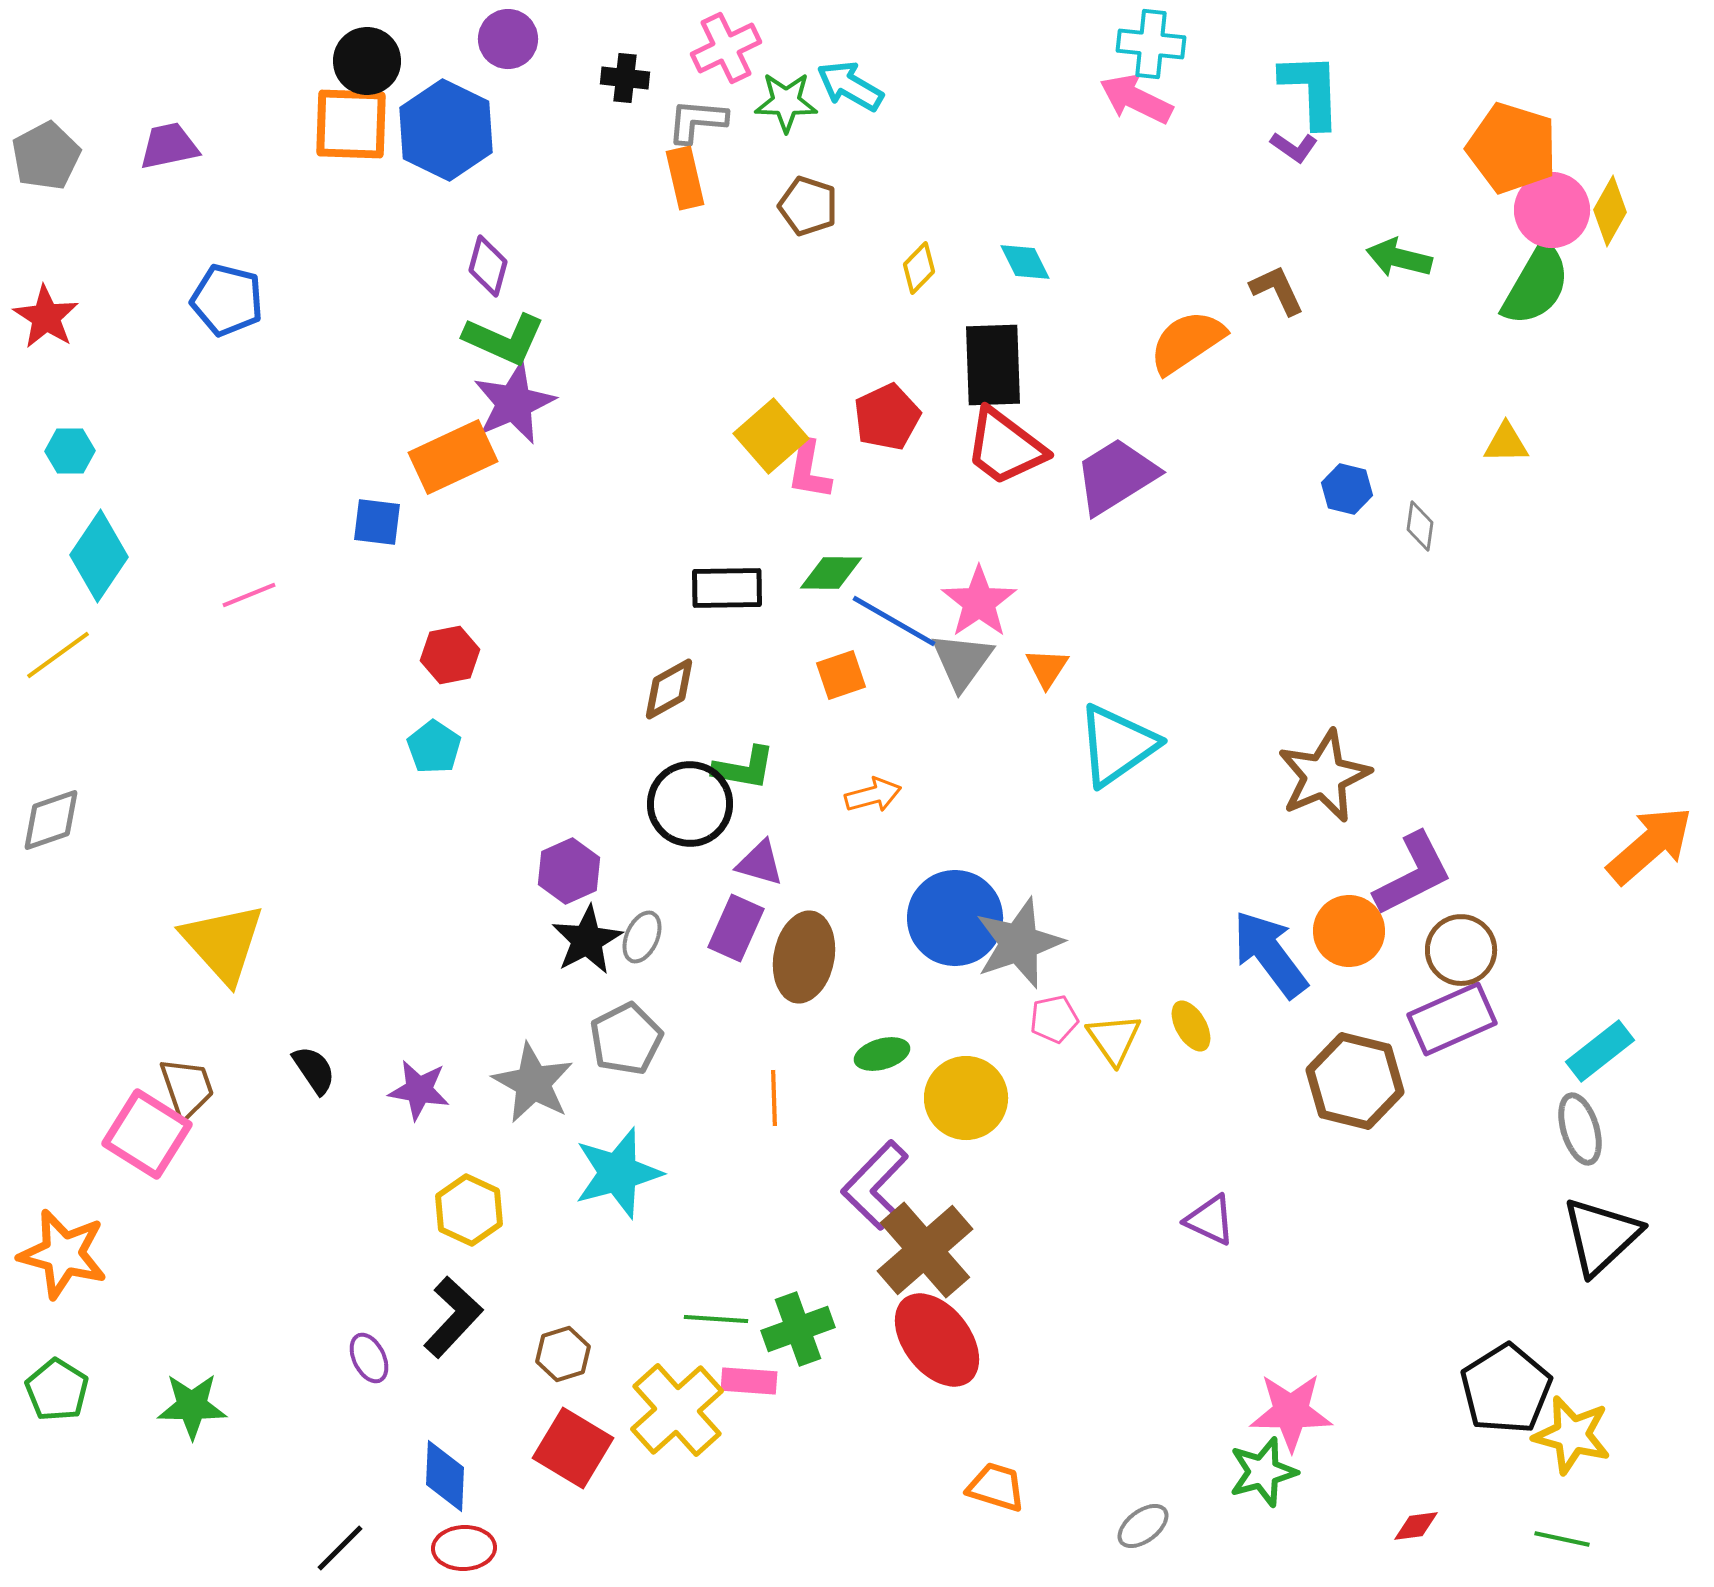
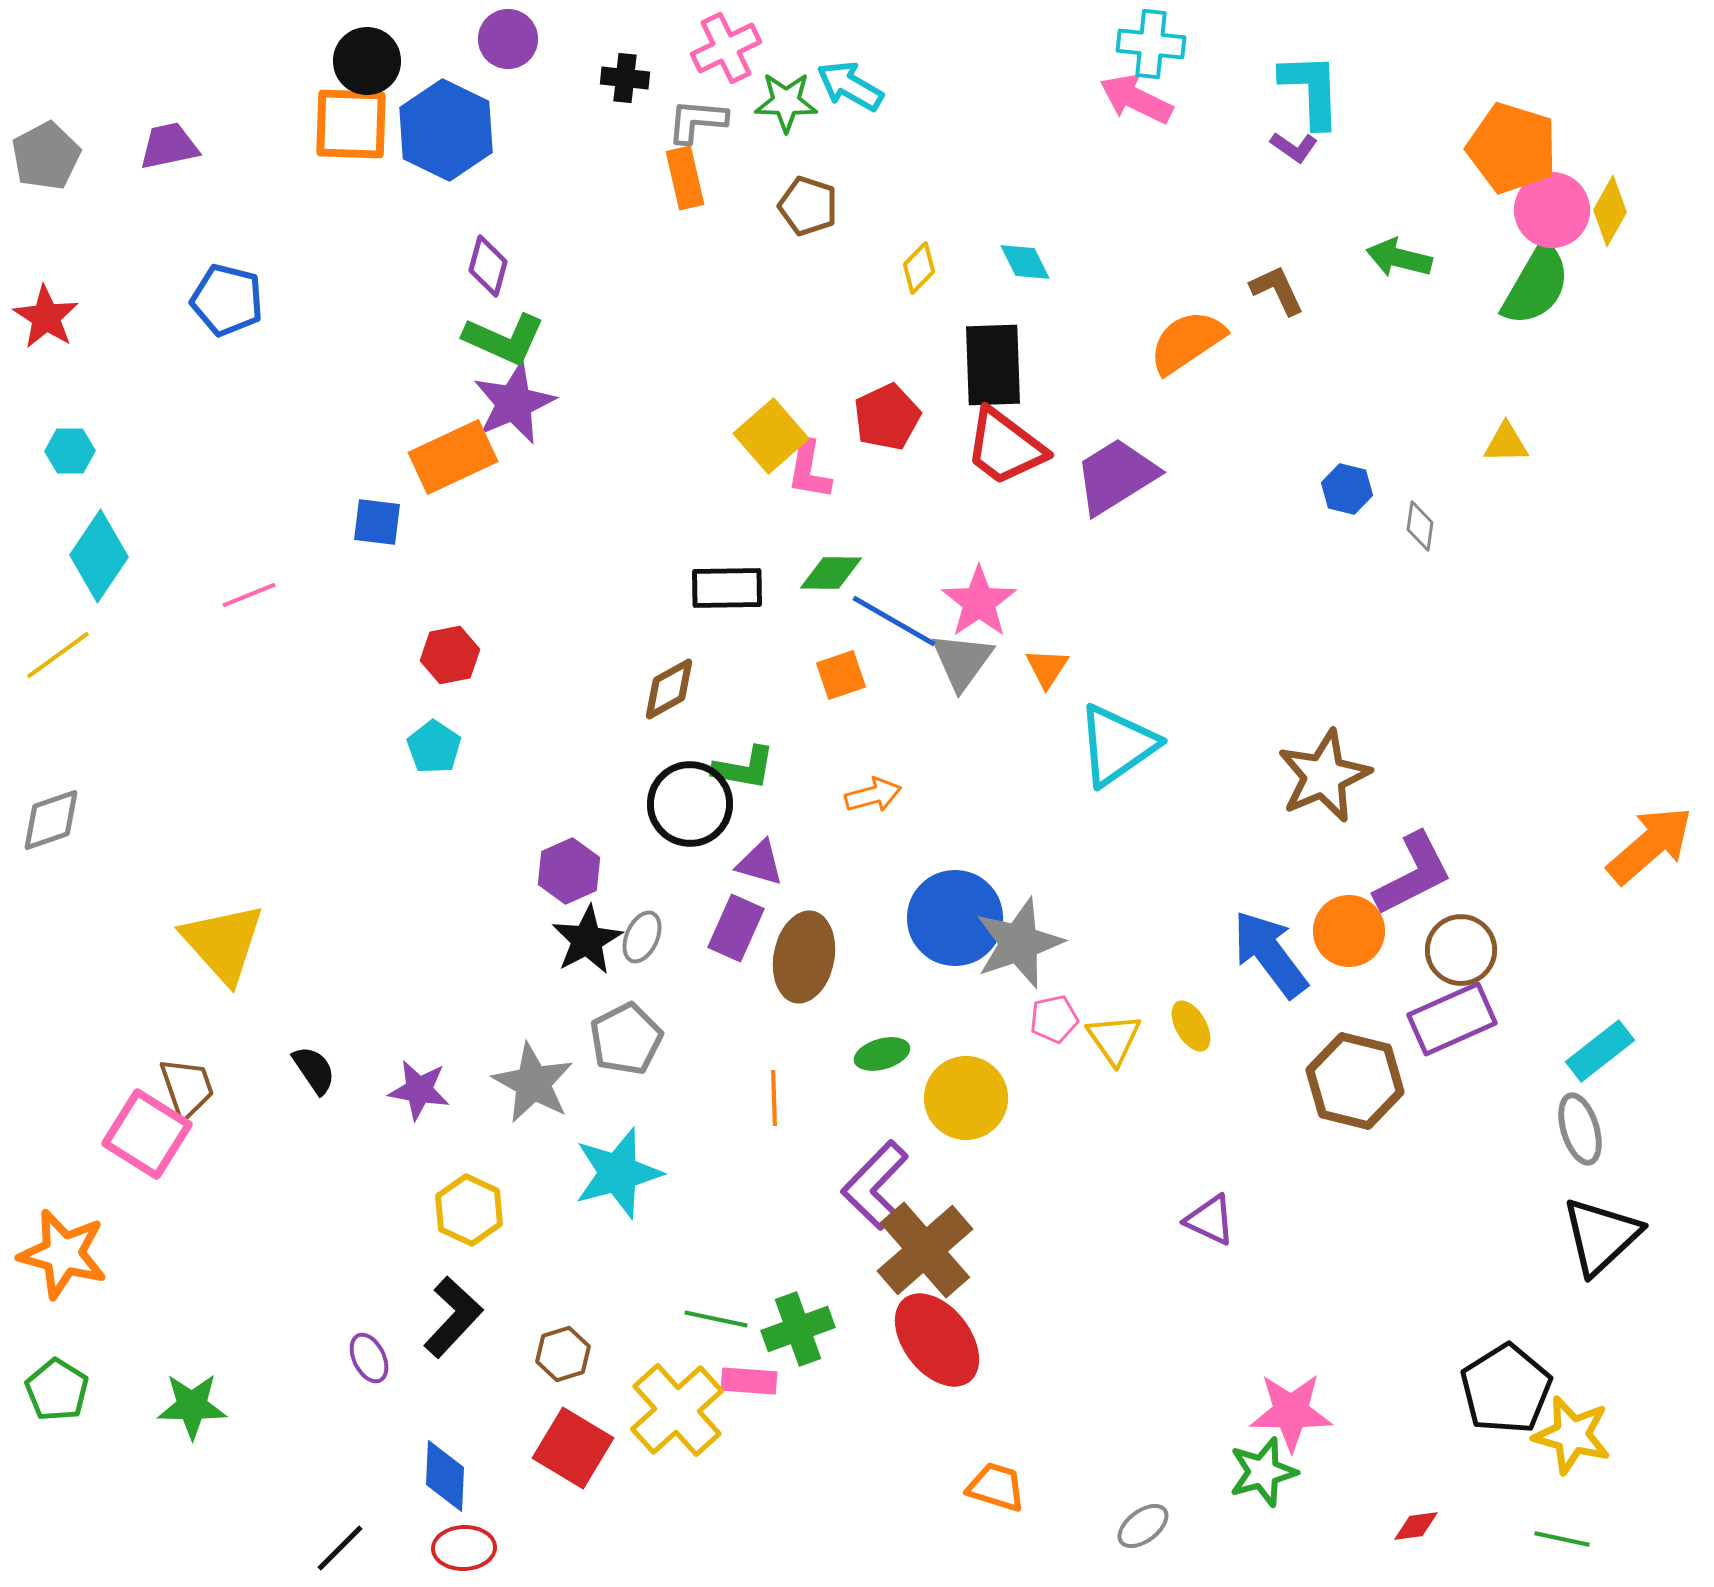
green line at (716, 1319): rotated 8 degrees clockwise
